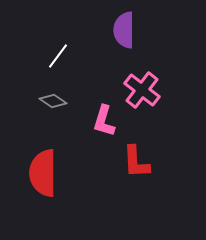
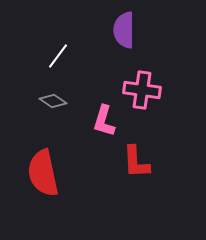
pink cross: rotated 30 degrees counterclockwise
red semicircle: rotated 12 degrees counterclockwise
